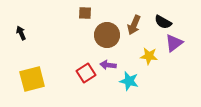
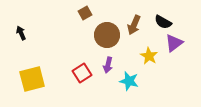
brown square: rotated 32 degrees counterclockwise
yellow star: rotated 24 degrees clockwise
purple arrow: rotated 84 degrees counterclockwise
red square: moved 4 px left
